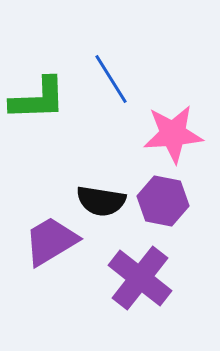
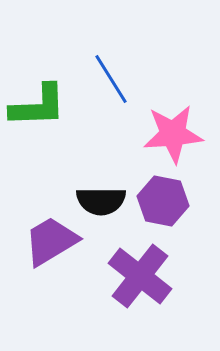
green L-shape: moved 7 px down
black semicircle: rotated 9 degrees counterclockwise
purple cross: moved 2 px up
